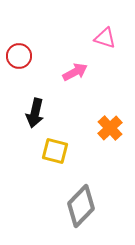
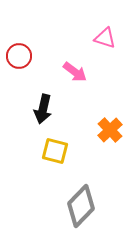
pink arrow: rotated 65 degrees clockwise
black arrow: moved 8 px right, 4 px up
orange cross: moved 2 px down
